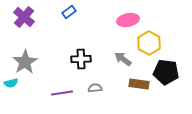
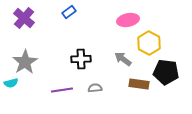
purple cross: moved 1 px down
purple line: moved 3 px up
